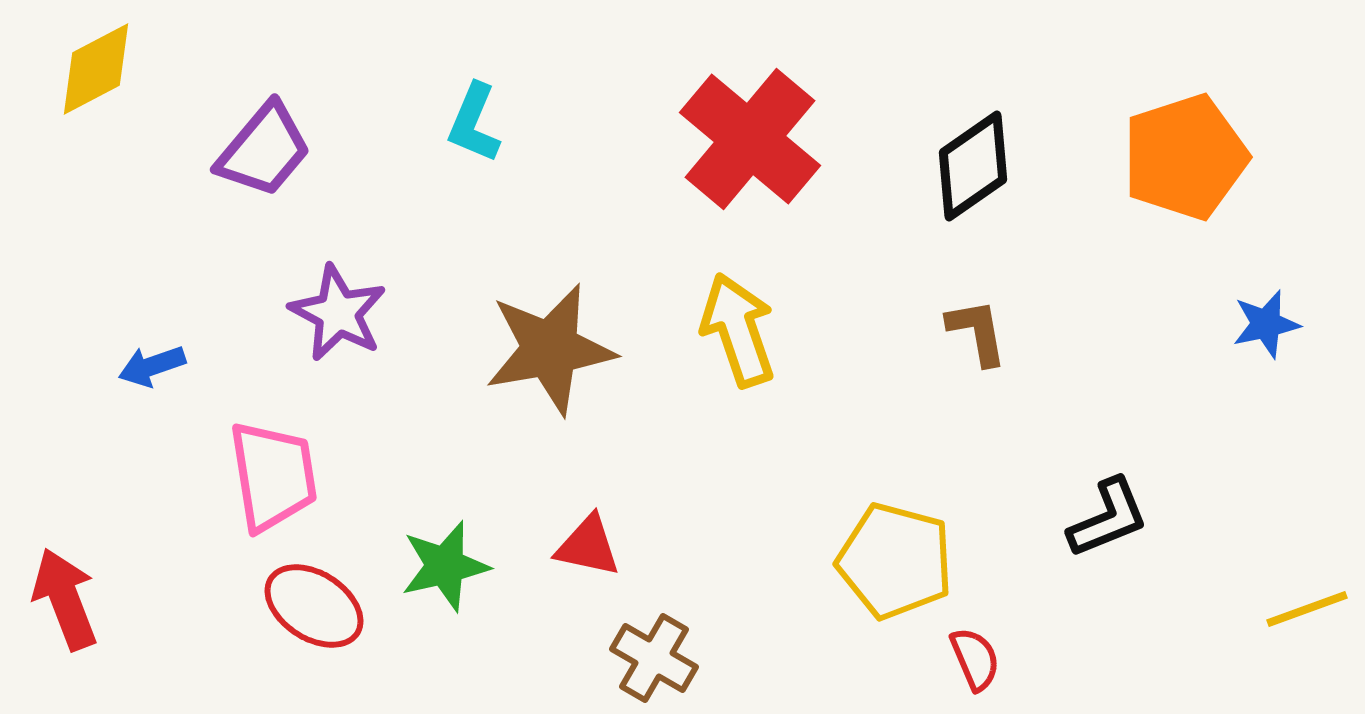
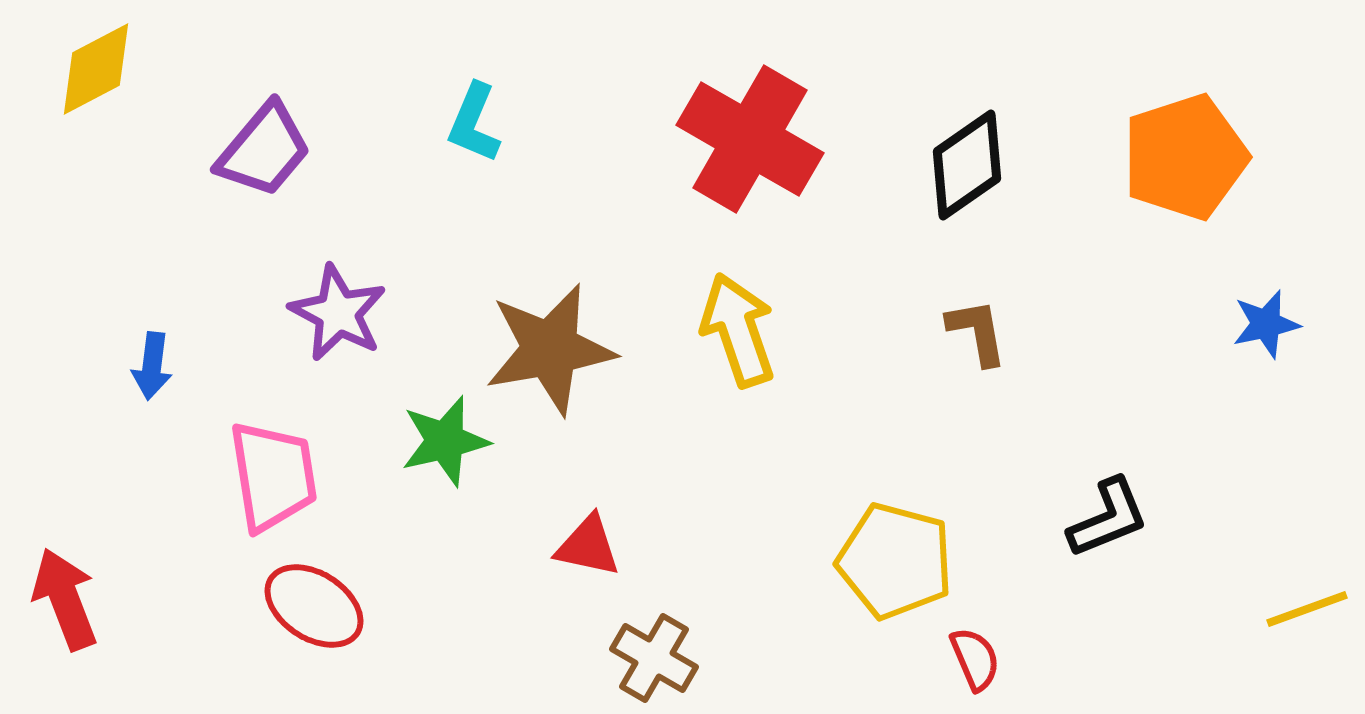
red cross: rotated 10 degrees counterclockwise
black diamond: moved 6 px left, 1 px up
blue arrow: rotated 64 degrees counterclockwise
green star: moved 125 px up
